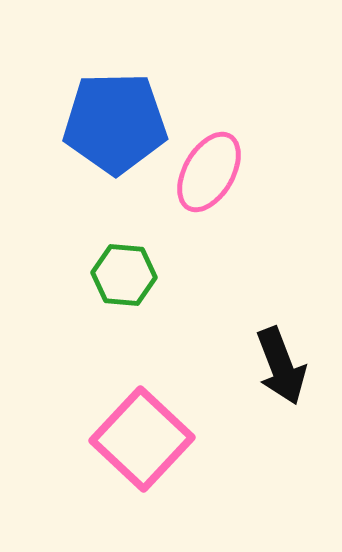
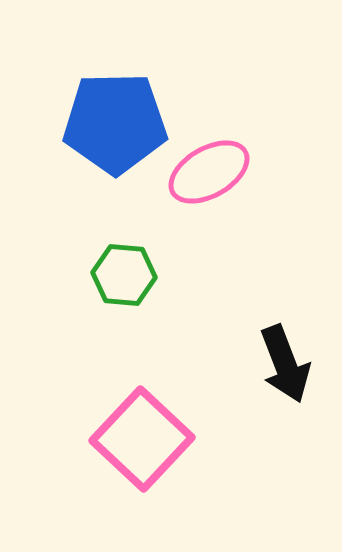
pink ellipse: rotated 30 degrees clockwise
black arrow: moved 4 px right, 2 px up
